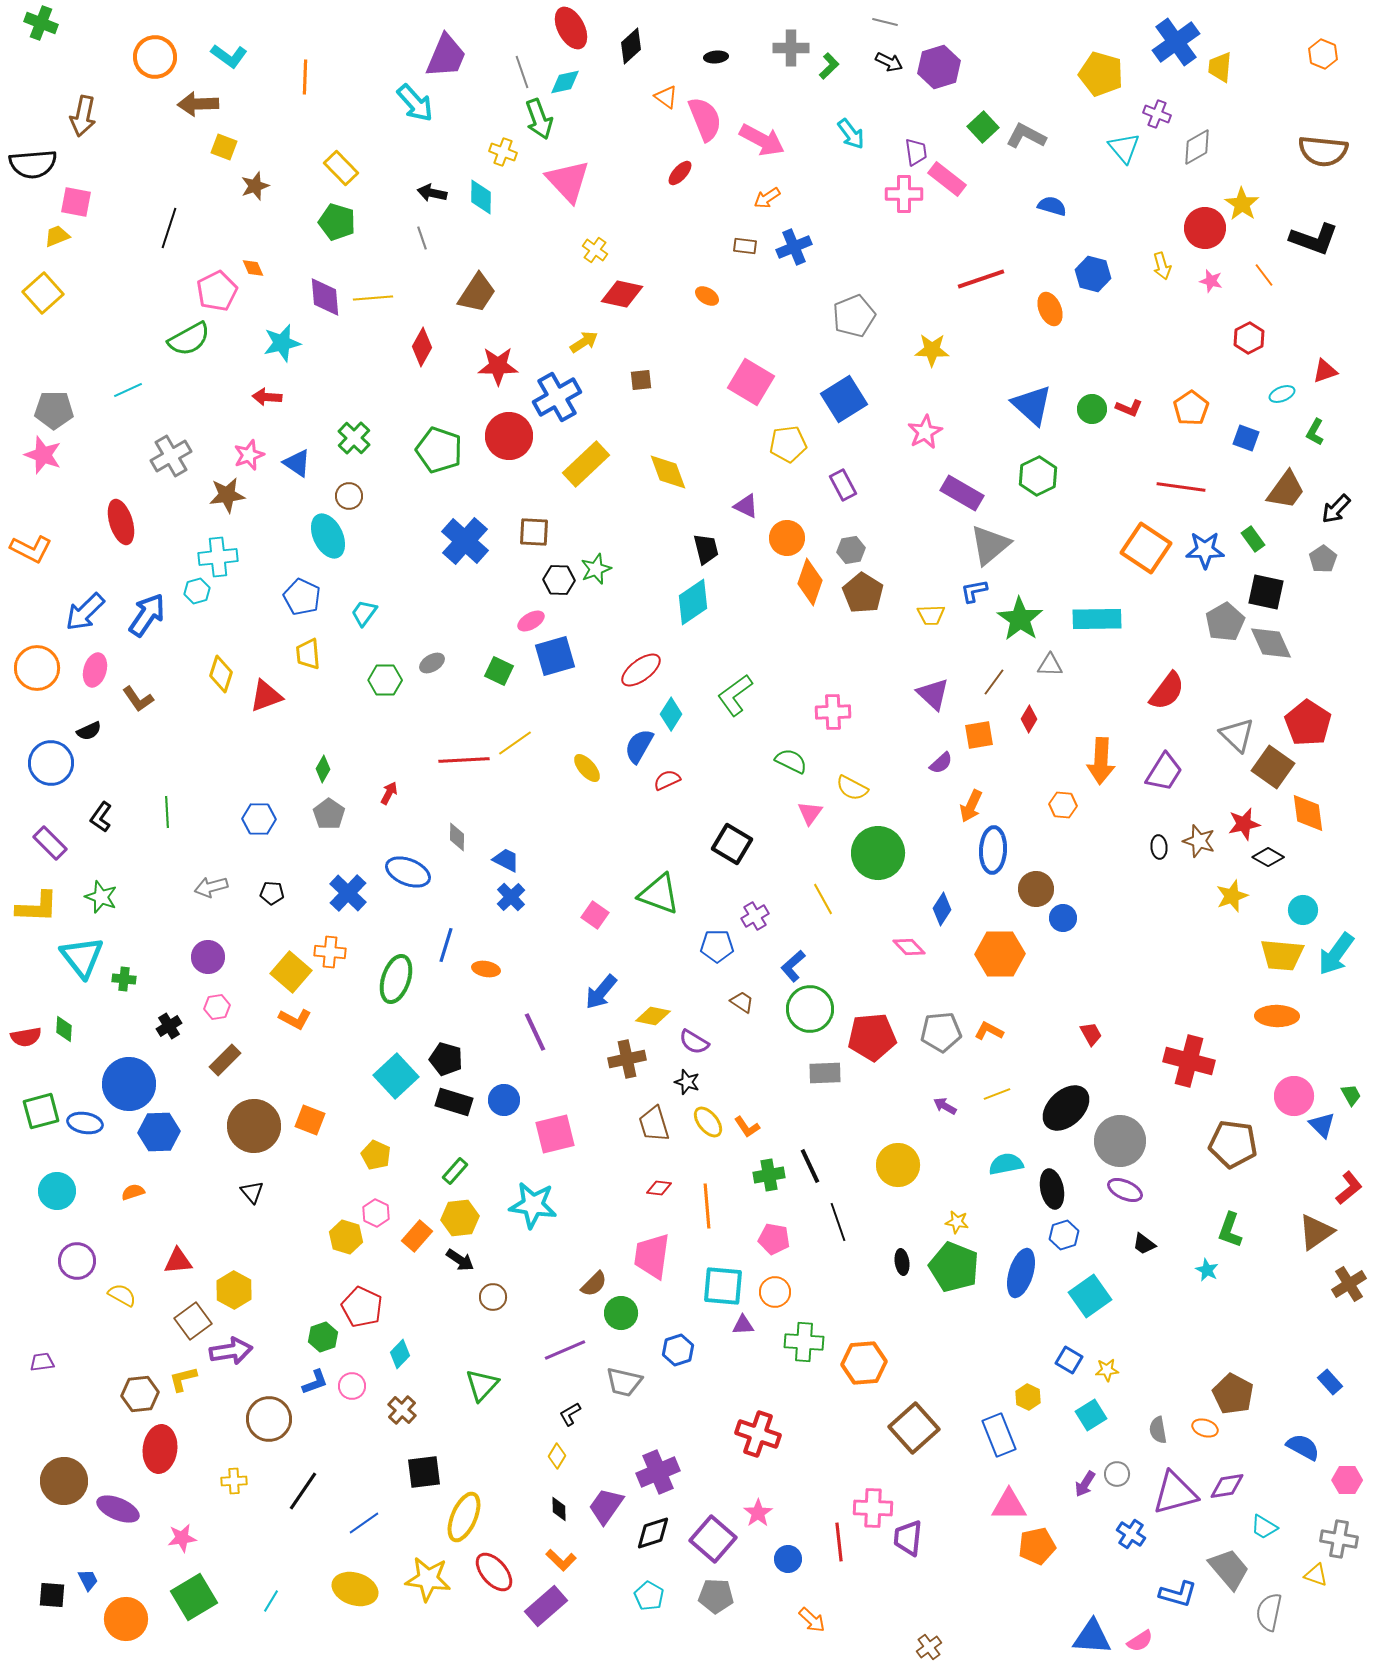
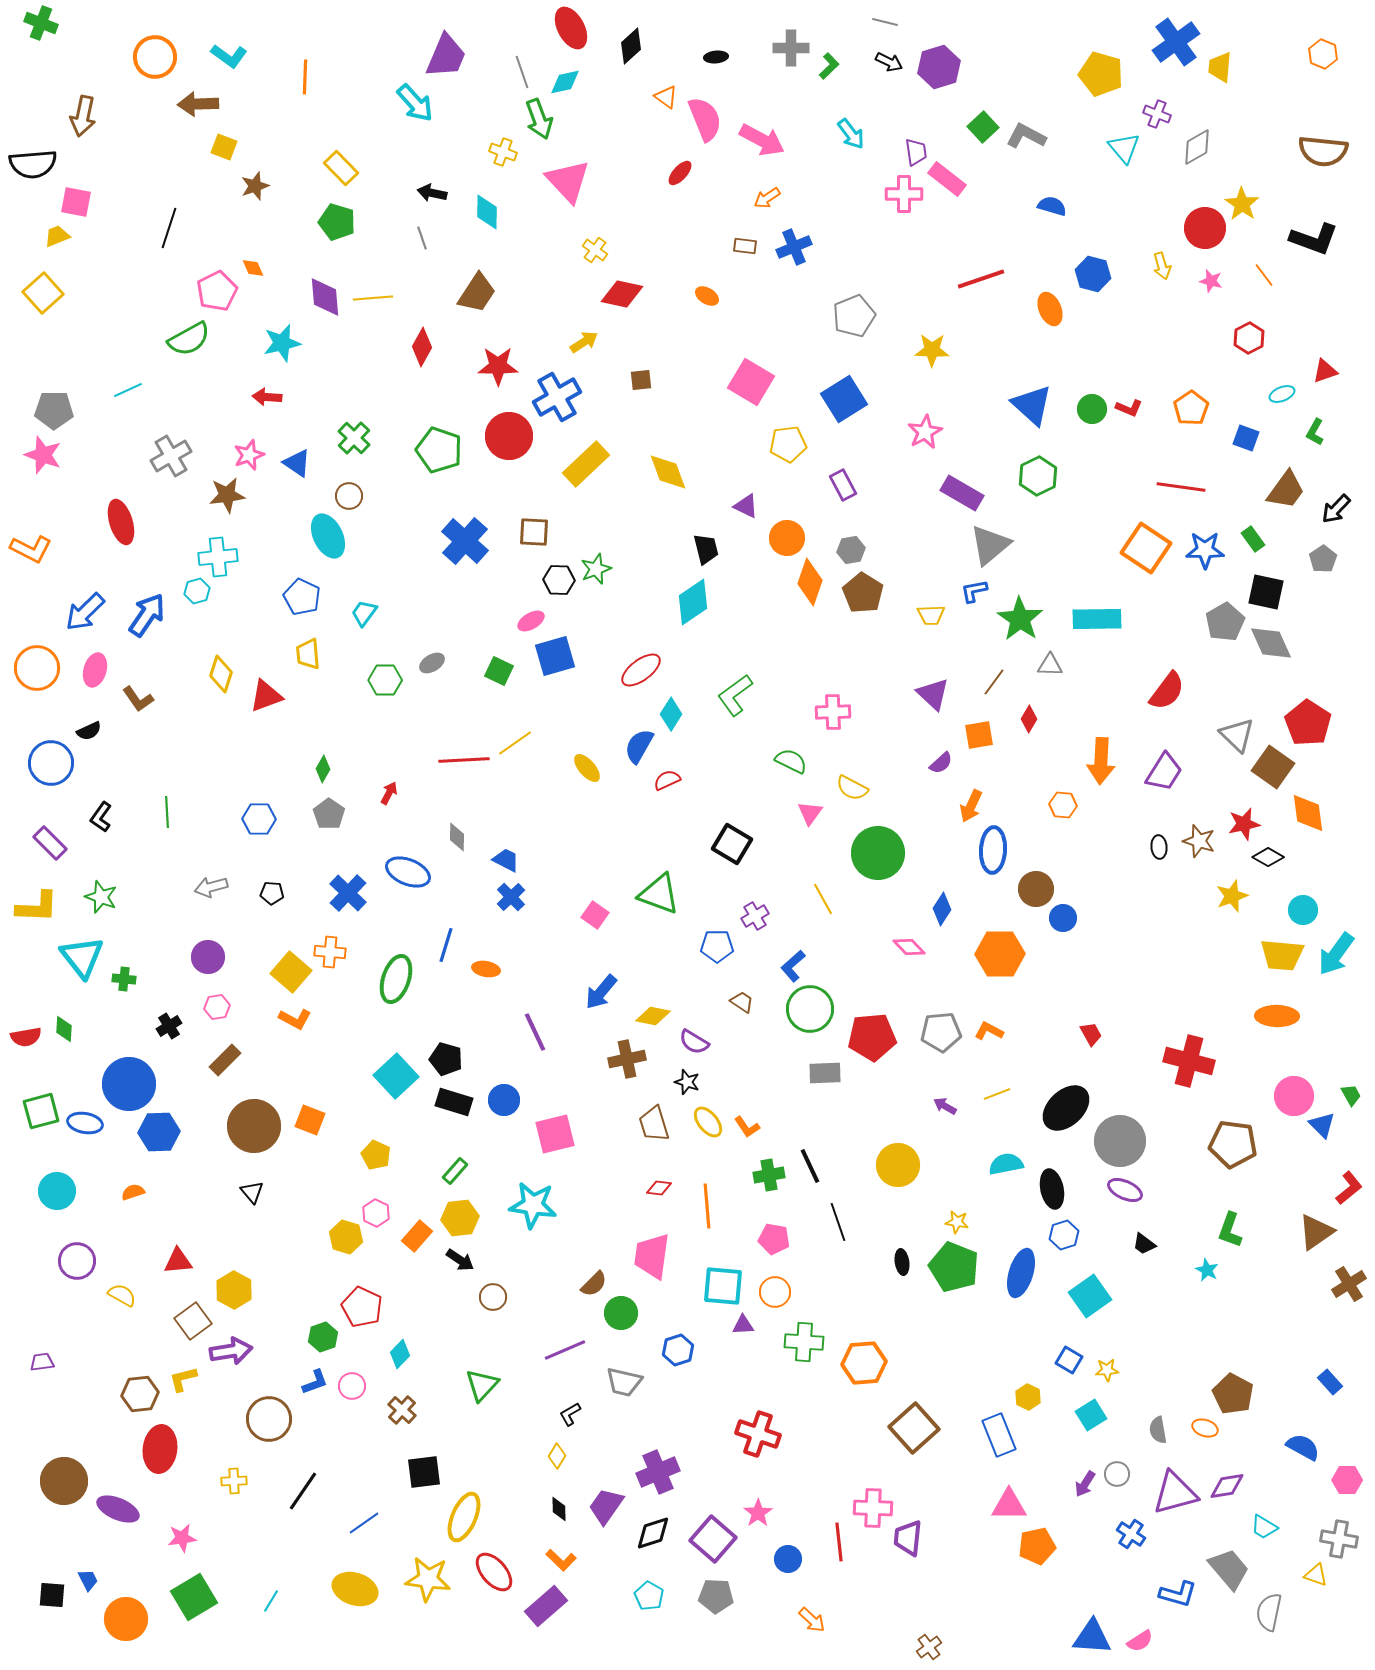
cyan diamond at (481, 197): moved 6 px right, 15 px down
